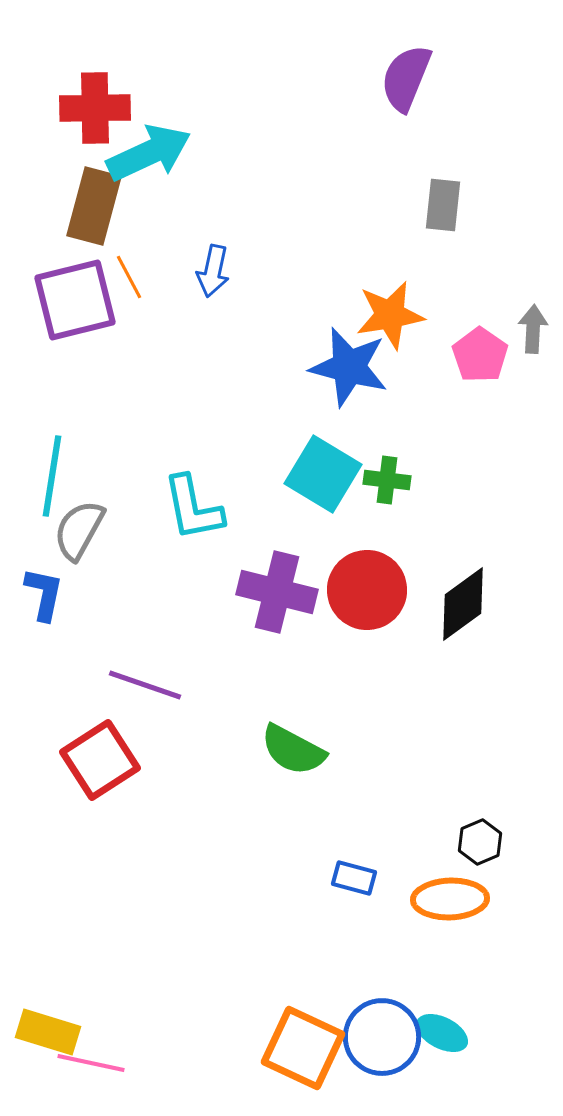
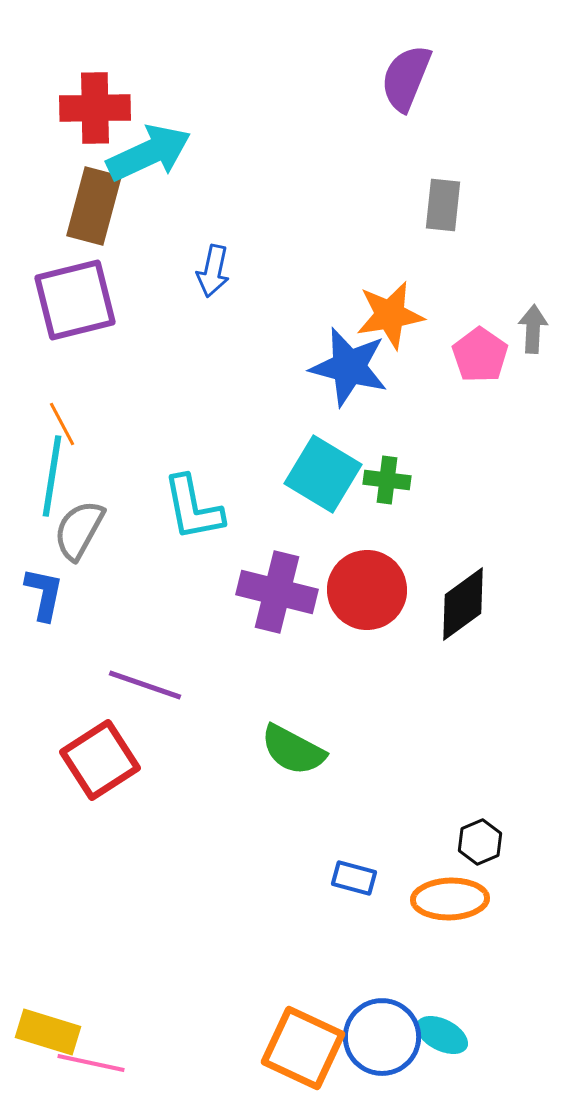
orange line: moved 67 px left, 147 px down
cyan ellipse: moved 2 px down
